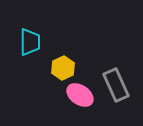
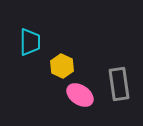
yellow hexagon: moved 1 px left, 2 px up; rotated 10 degrees counterclockwise
gray rectangle: moved 3 px right, 1 px up; rotated 16 degrees clockwise
